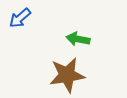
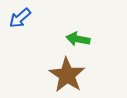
brown star: rotated 30 degrees counterclockwise
